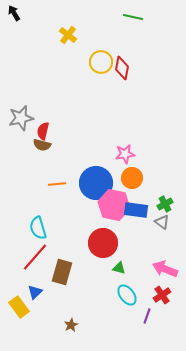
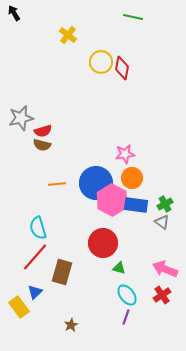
red semicircle: rotated 120 degrees counterclockwise
pink hexagon: moved 2 px left, 5 px up; rotated 16 degrees clockwise
blue rectangle: moved 5 px up
purple line: moved 21 px left, 1 px down
